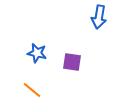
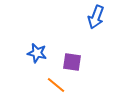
blue arrow: moved 3 px left; rotated 10 degrees clockwise
orange line: moved 24 px right, 5 px up
